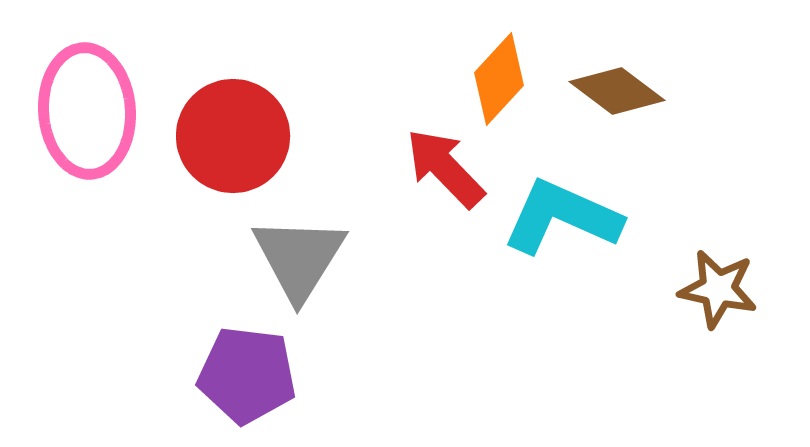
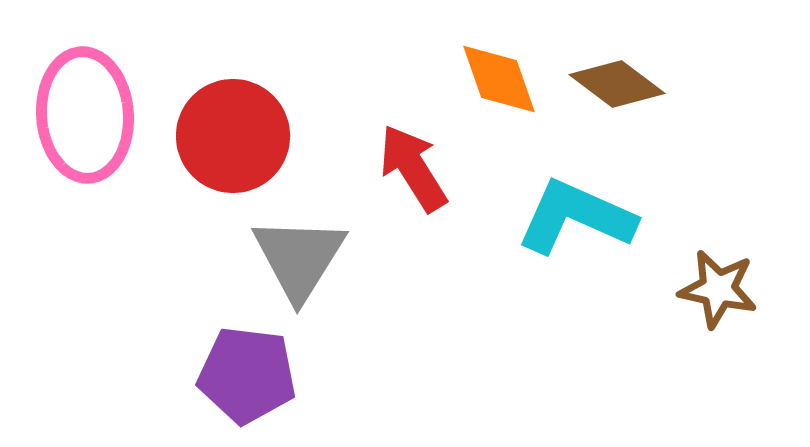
orange diamond: rotated 62 degrees counterclockwise
brown diamond: moved 7 px up
pink ellipse: moved 2 px left, 4 px down
red arrow: moved 32 px left; rotated 12 degrees clockwise
cyan L-shape: moved 14 px right
